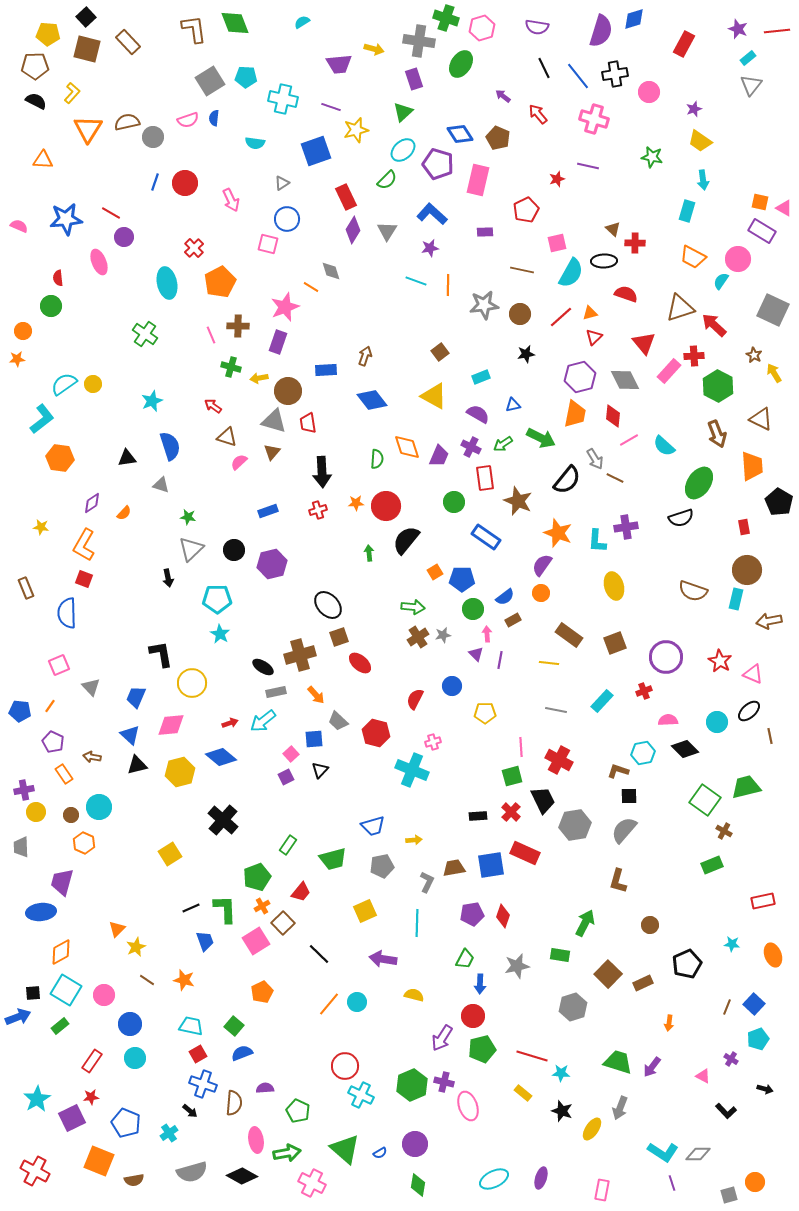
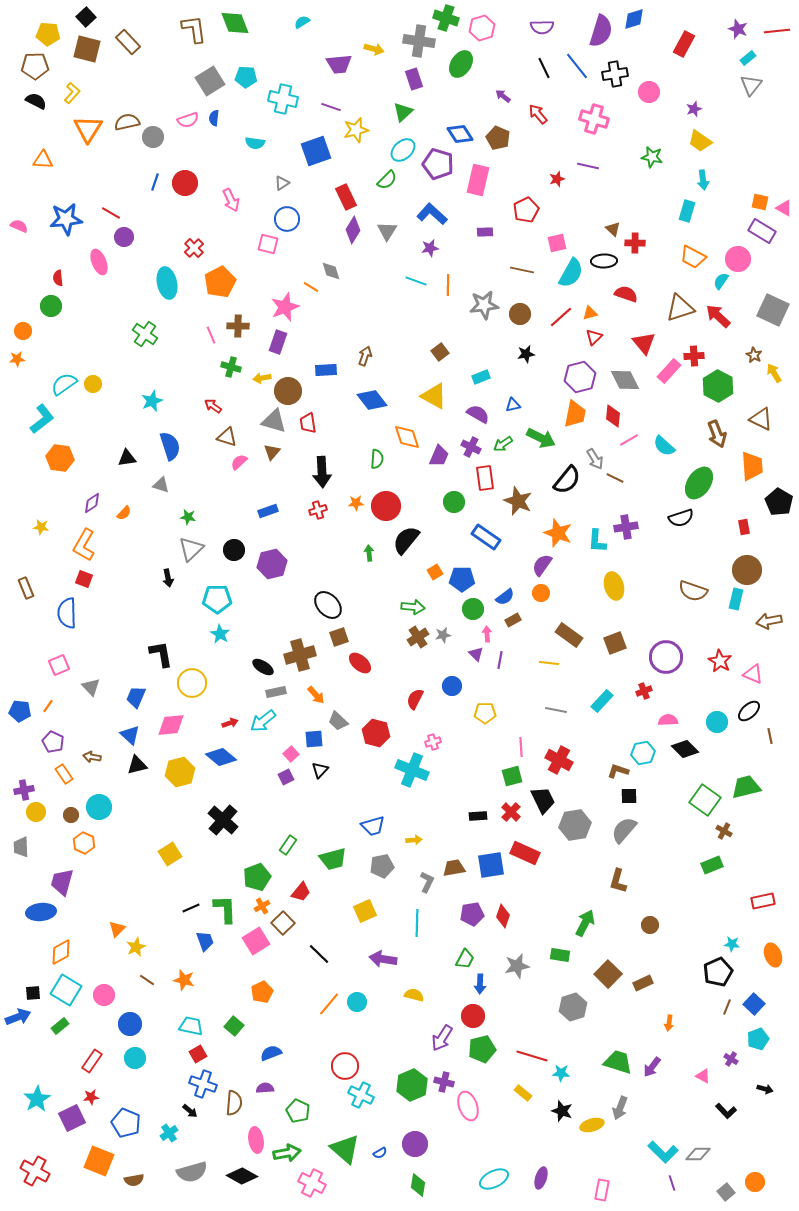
purple semicircle at (537, 27): moved 5 px right; rotated 10 degrees counterclockwise
blue line at (578, 76): moved 1 px left, 10 px up
red arrow at (714, 325): moved 4 px right, 9 px up
yellow arrow at (259, 378): moved 3 px right
orange diamond at (407, 447): moved 10 px up
orange line at (50, 706): moved 2 px left
black pentagon at (687, 964): moved 31 px right, 8 px down
blue semicircle at (242, 1053): moved 29 px right
yellow ellipse at (592, 1129): moved 4 px up; rotated 40 degrees clockwise
cyan L-shape at (663, 1152): rotated 12 degrees clockwise
gray square at (729, 1195): moved 3 px left, 3 px up; rotated 24 degrees counterclockwise
